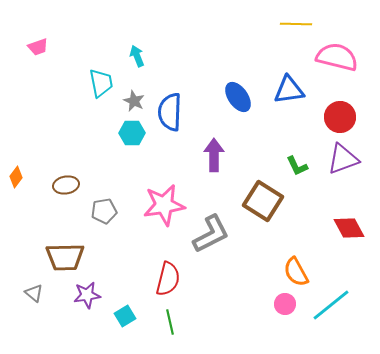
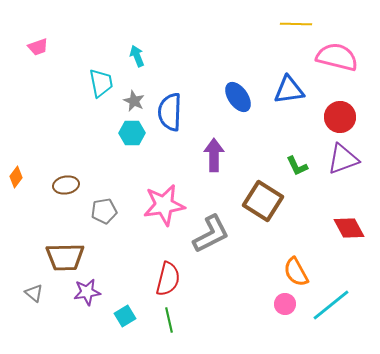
purple star: moved 3 px up
green line: moved 1 px left, 2 px up
